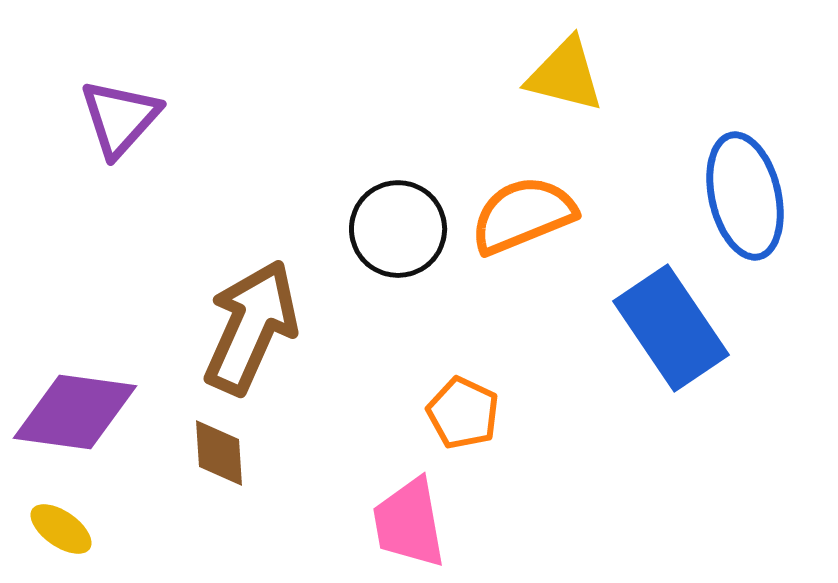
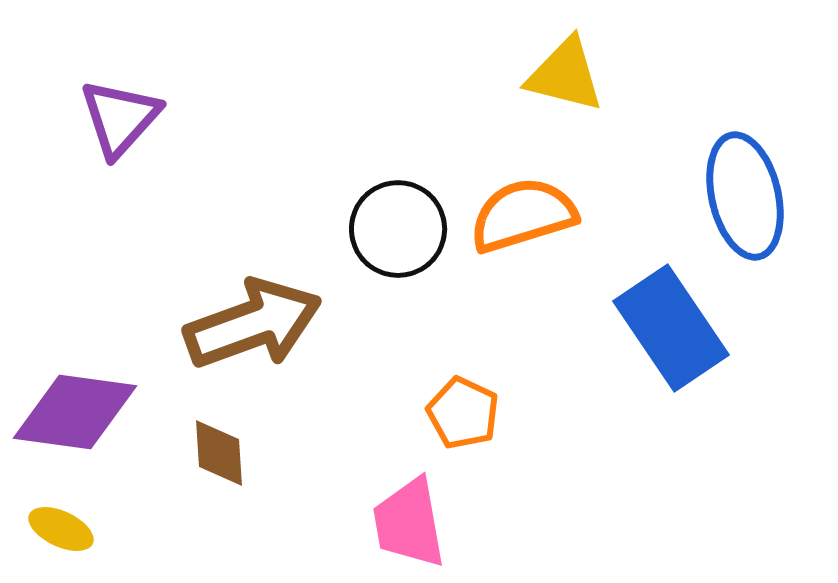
orange semicircle: rotated 5 degrees clockwise
brown arrow: moved 2 px right, 3 px up; rotated 46 degrees clockwise
yellow ellipse: rotated 10 degrees counterclockwise
